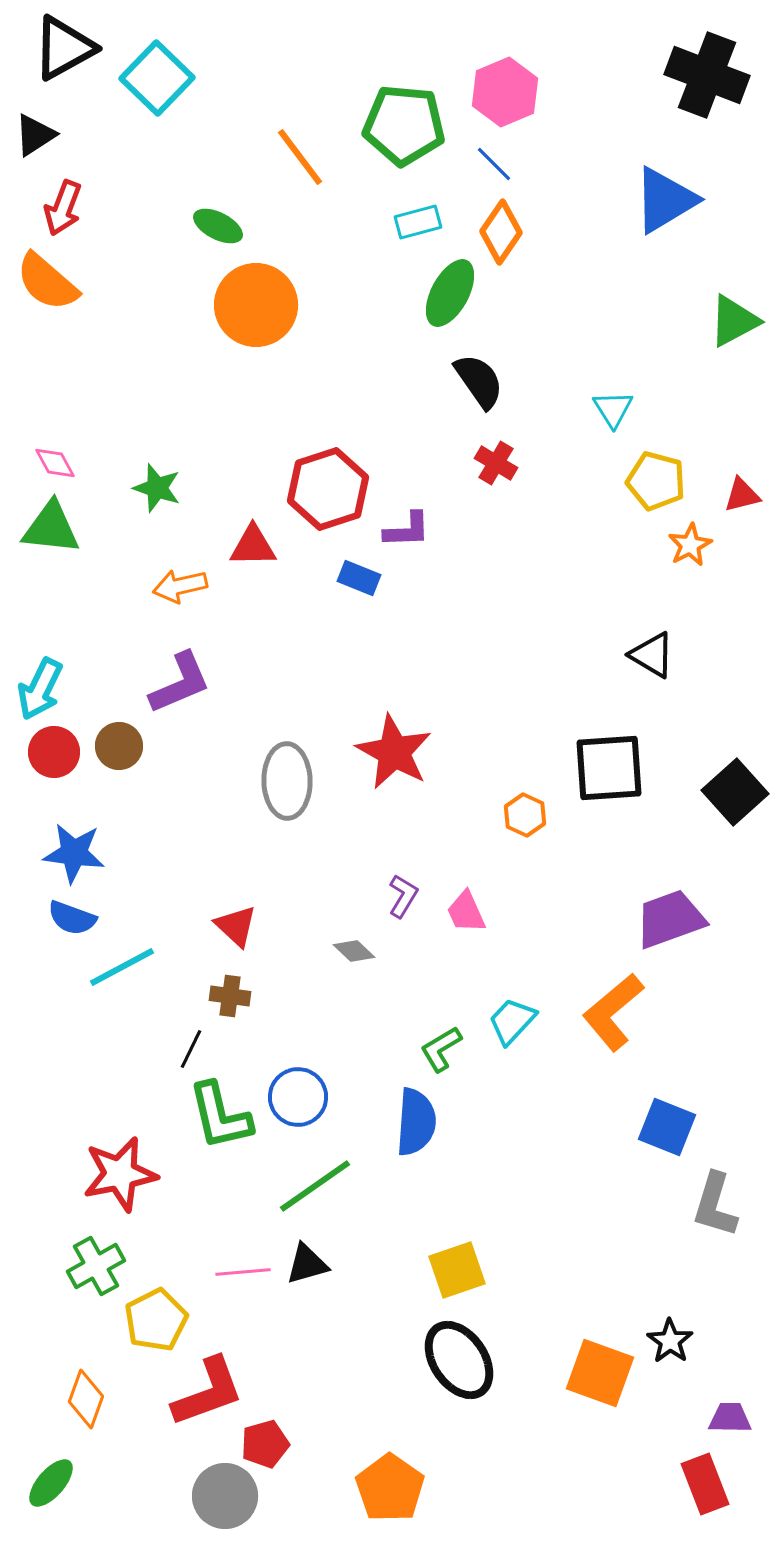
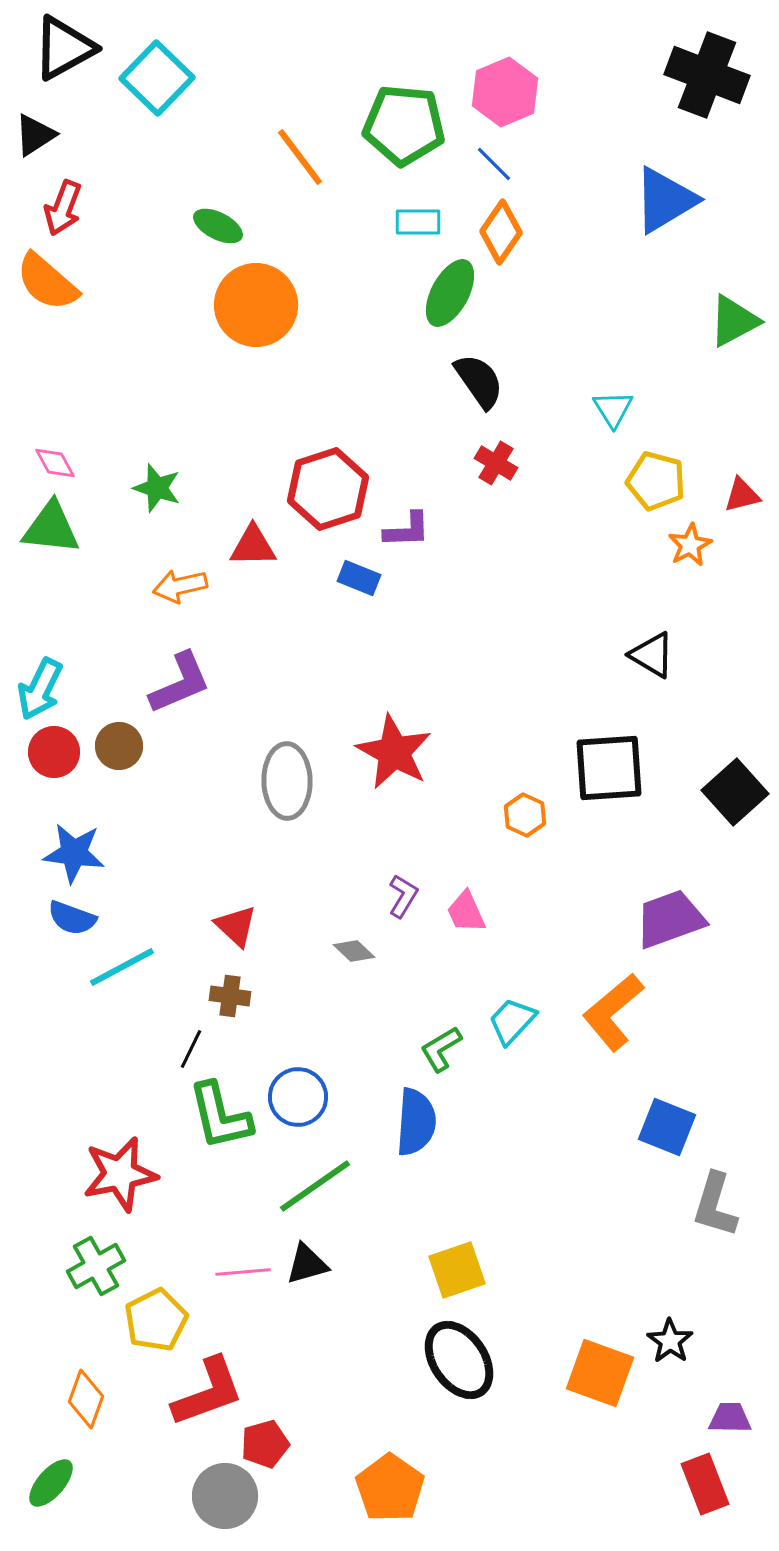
cyan rectangle at (418, 222): rotated 15 degrees clockwise
